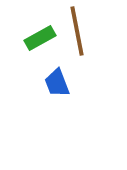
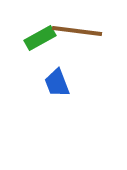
brown line: rotated 72 degrees counterclockwise
